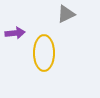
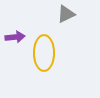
purple arrow: moved 4 px down
